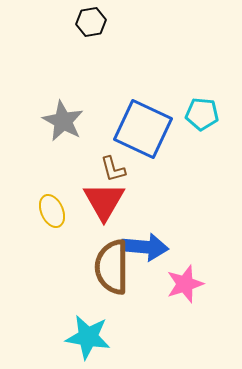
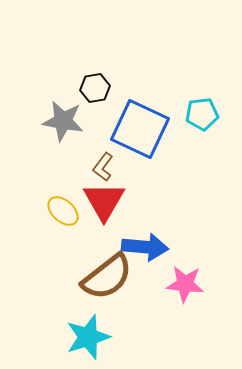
black hexagon: moved 4 px right, 66 px down
cyan pentagon: rotated 12 degrees counterclockwise
gray star: rotated 18 degrees counterclockwise
blue square: moved 3 px left
brown L-shape: moved 10 px left, 2 px up; rotated 52 degrees clockwise
yellow ellipse: moved 11 px right; rotated 24 degrees counterclockwise
brown semicircle: moved 5 px left, 10 px down; rotated 128 degrees counterclockwise
pink star: rotated 24 degrees clockwise
cyan star: rotated 27 degrees counterclockwise
